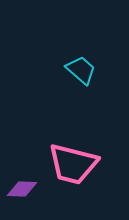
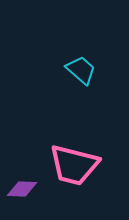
pink trapezoid: moved 1 px right, 1 px down
